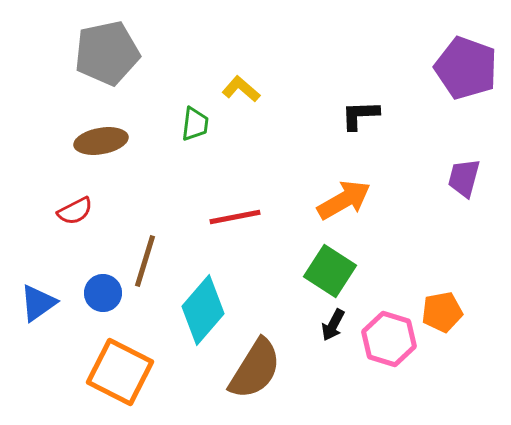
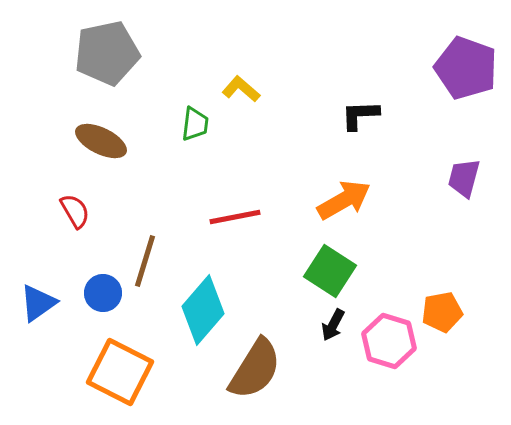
brown ellipse: rotated 36 degrees clockwise
red semicircle: rotated 93 degrees counterclockwise
pink hexagon: moved 2 px down
